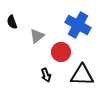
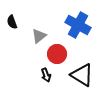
gray triangle: moved 2 px right
red circle: moved 4 px left, 2 px down
black triangle: rotated 30 degrees clockwise
